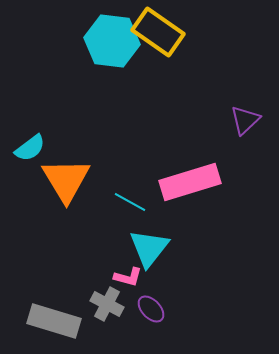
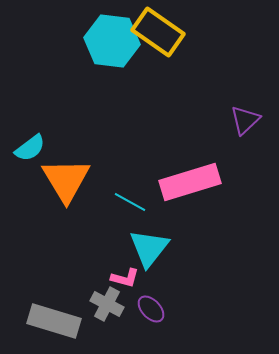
pink L-shape: moved 3 px left, 1 px down
